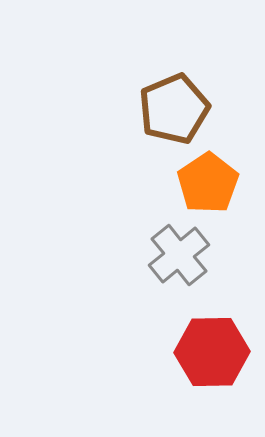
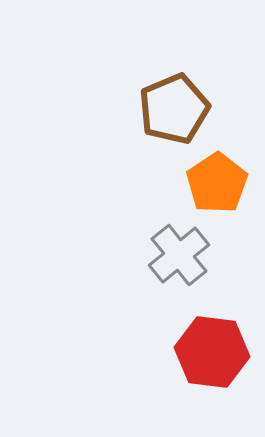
orange pentagon: moved 9 px right
red hexagon: rotated 8 degrees clockwise
